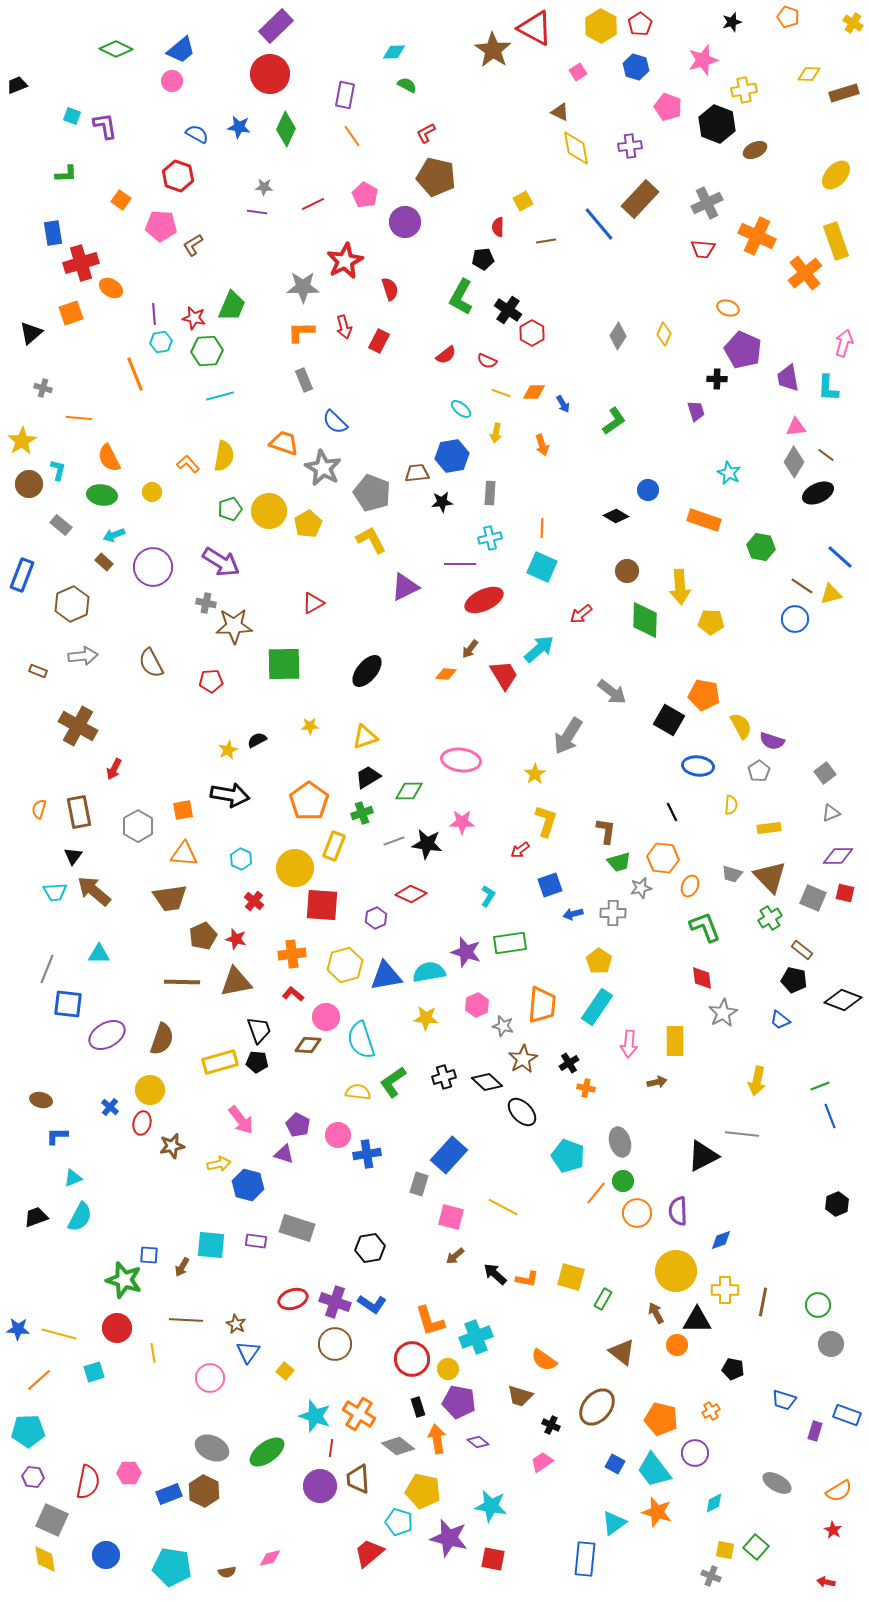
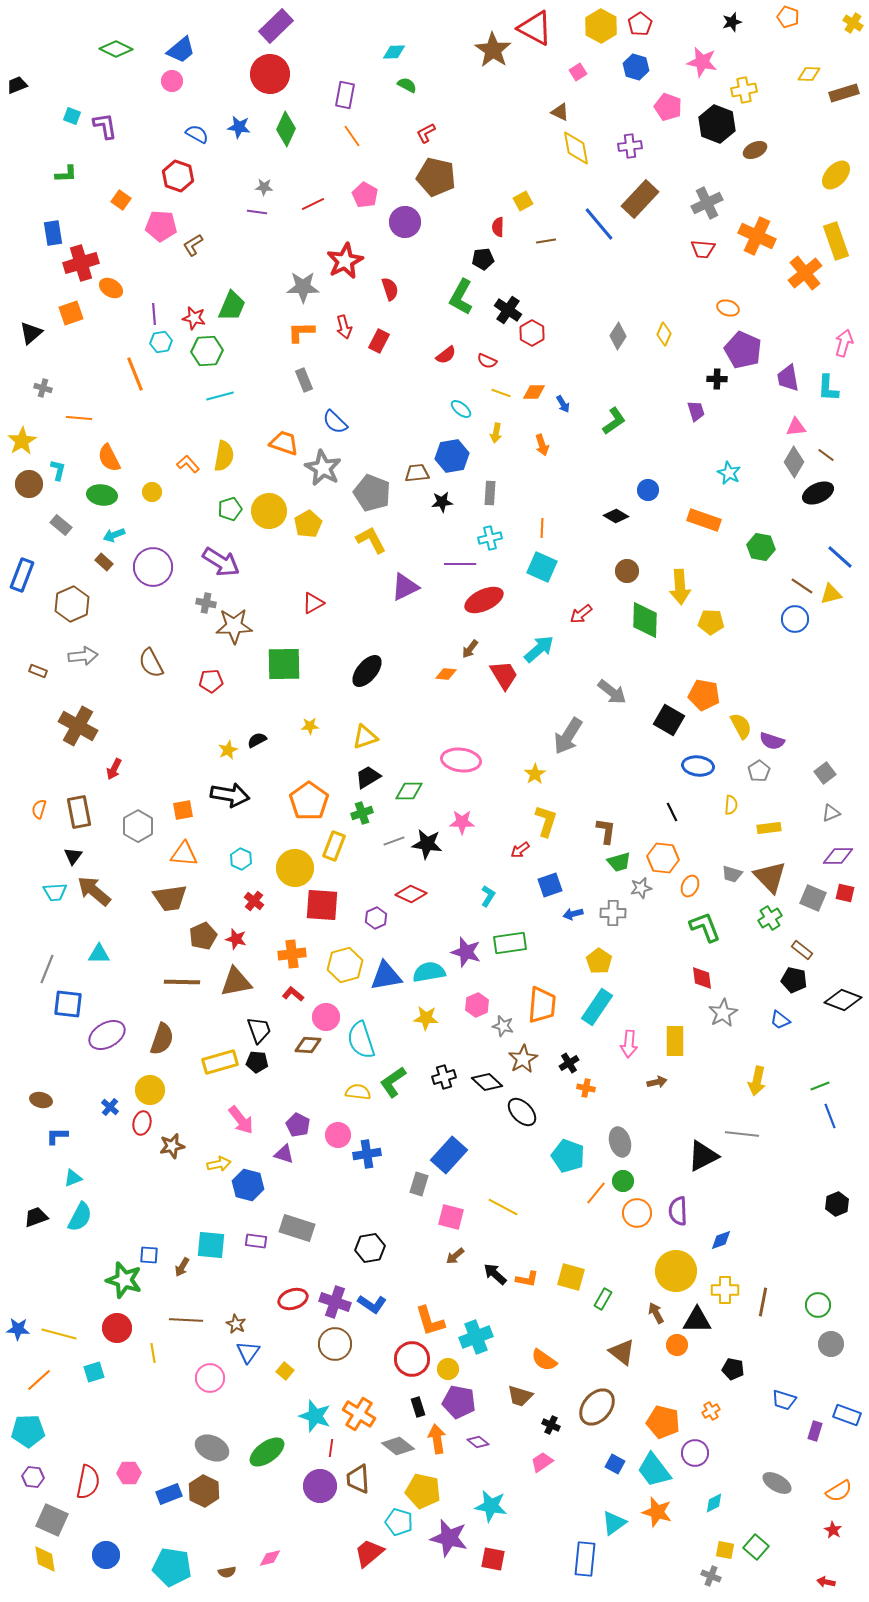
pink star at (703, 60): moved 1 px left, 2 px down; rotated 28 degrees clockwise
orange pentagon at (661, 1419): moved 2 px right, 3 px down
